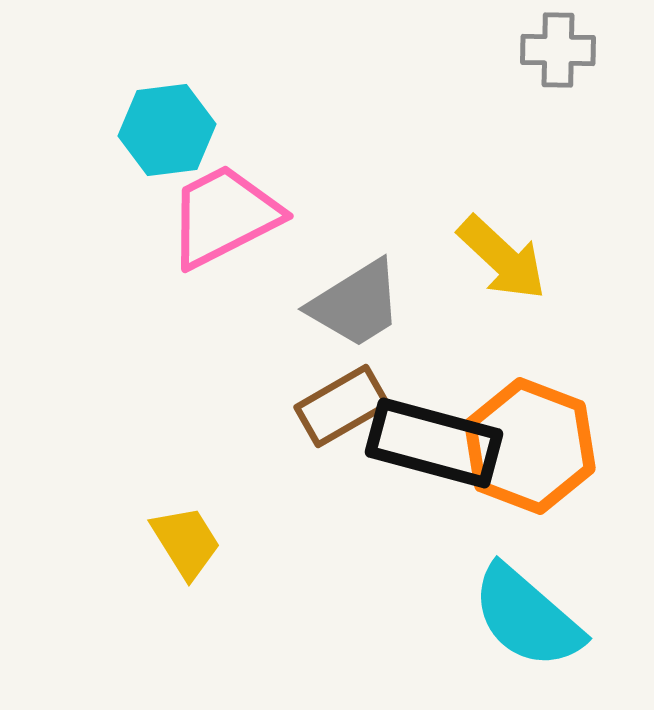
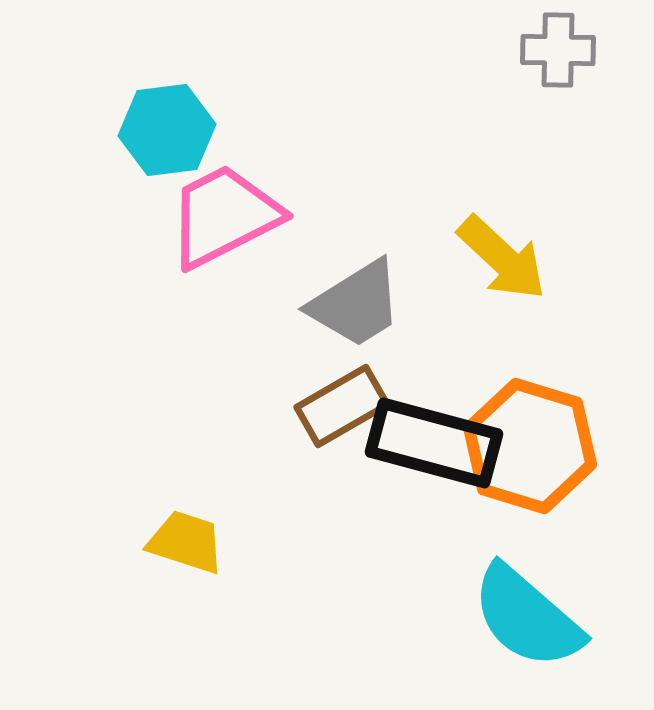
orange hexagon: rotated 4 degrees counterclockwise
yellow trapezoid: rotated 40 degrees counterclockwise
